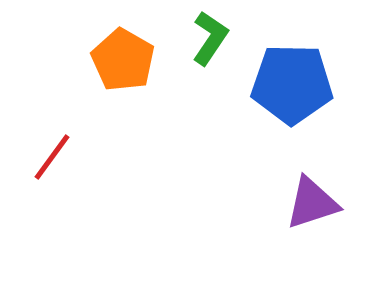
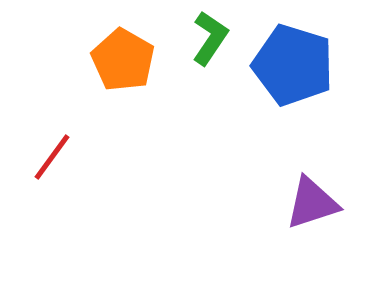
blue pentagon: moved 1 px right, 19 px up; rotated 16 degrees clockwise
